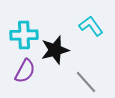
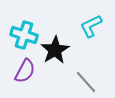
cyan L-shape: rotated 80 degrees counterclockwise
cyan cross: rotated 20 degrees clockwise
black star: rotated 16 degrees counterclockwise
